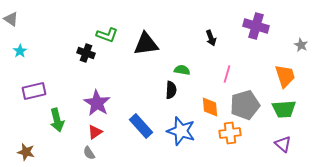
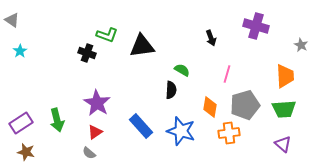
gray triangle: moved 1 px right, 1 px down
black triangle: moved 4 px left, 2 px down
black cross: moved 1 px right
green semicircle: rotated 21 degrees clockwise
orange trapezoid: rotated 15 degrees clockwise
purple rectangle: moved 13 px left, 32 px down; rotated 20 degrees counterclockwise
orange diamond: rotated 15 degrees clockwise
orange cross: moved 1 px left
gray semicircle: rotated 16 degrees counterclockwise
